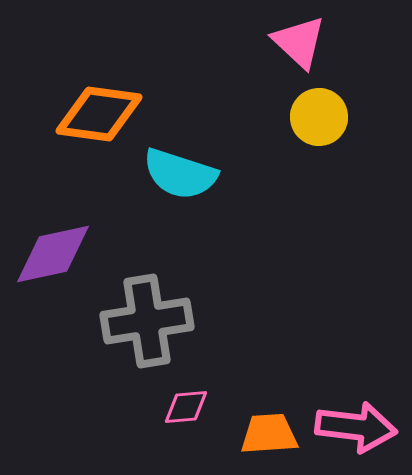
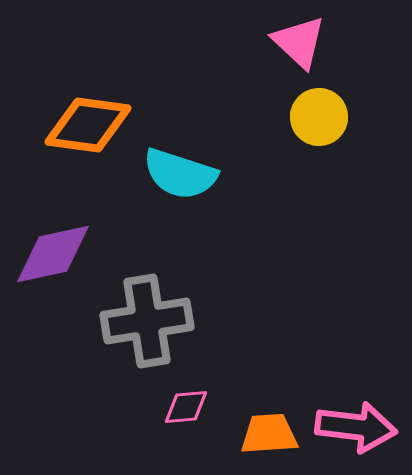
orange diamond: moved 11 px left, 11 px down
